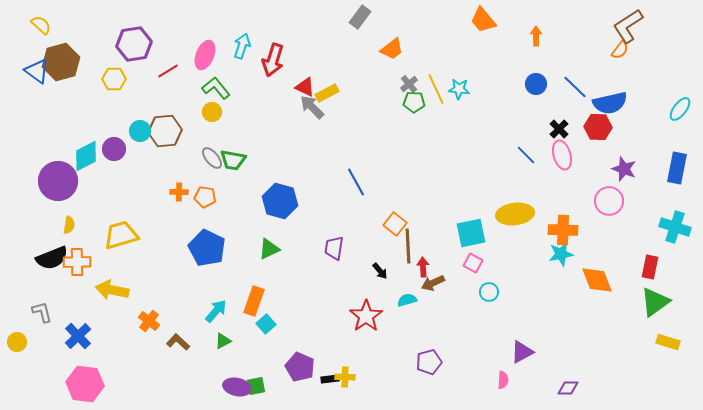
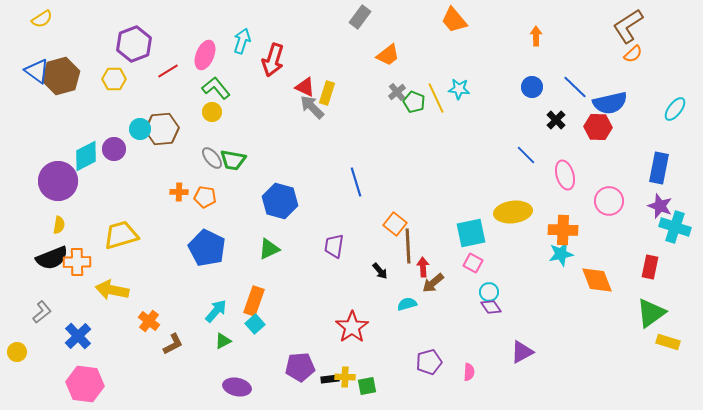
orange trapezoid at (483, 20): moved 29 px left
yellow semicircle at (41, 25): moved 1 px right, 6 px up; rotated 105 degrees clockwise
purple hexagon at (134, 44): rotated 12 degrees counterclockwise
cyan arrow at (242, 46): moved 5 px up
orange trapezoid at (392, 49): moved 4 px left, 6 px down
orange semicircle at (620, 50): moved 13 px right, 4 px down; rotated 12 degrees clockwise
brown hexagon at (61, 62): moved 14 px down
gray cross at (409, 84): moved 12 px left, 8 px down
blue circle at (536, 84): moved 4 px left, 3 px down
yellow line at (436, 89): moved 9 px down
yellow rectangle at (327, 93): rotated 45 degrees counterclockwise
green pentagon at (414, 102): rotated 20 degrees clockwise
cyan ellipse at (680, 109): moved 5 px left
black cross at (559, 129): moved 3 px left, 9 px up
cyan circle at (140, 131): moved 2 px up
brown hexagon at (165, 131): moved 3 px left, 2 px up
pink ellipse at (562, 155): moved 3 px right, 20 px down
blue rectangle at (677, 168): moved 18 px left
purple star at (624, 169): moved 36 px right, 37 px down
blue line at (356, 182): rotated 12 degrees clockwise
yellow ellipse at (515, 214): moved 2 px left, 2 px up
yellow semicircle at (69, 225): moved 10 px left
purple trapezoid at (334, 248): moved 2 px up
brown arrow at (433, 283): rotated 15 degrees counterclockwise
cyan semicircle at (407, 300): moved 4 px down
green triangle at (655, 302): moved 4 px left, 11 px down
gray L-shape at (42, 312): rotated 65 degrees clockwise
red star at (366, 316): moved 14 px left, 11 px down
cyan square at (266, 324): moved 11 px left
yellow circle at (17, 342): moved 10 px down
brown L-shape at (178, 342): moved 5 px left, 2 px down; rotated 110 degrees clockwise
purple pentagon at (300, 367): rotated 28 degrees counterclockwise
pink semicircle at (503, 380): moved 34 px left, 8 px up
green square at (256, 386): moved 111 px right
purple diamond at (568, 388): moved 77 px left, 81 px up; rotated 55 degrees clockwise
